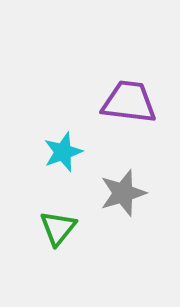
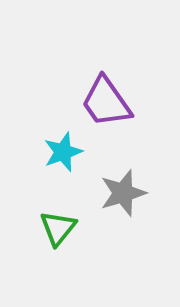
purple trapezoid: moved 23 px left; rotated 132 degrees counterclockwise
